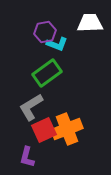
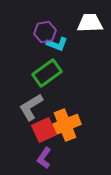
orange cross: moved 2 px left, 4 px up
purple L-shape: moved 17 px right, 1 px down; rotated 20 degrees clockwise
